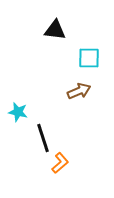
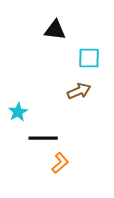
cyan star: rotated 30 degrees clockwise
black line: rotated 72 degrees counterclockwise
